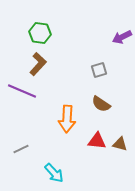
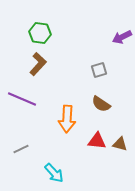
purple line: moved 8 px down
